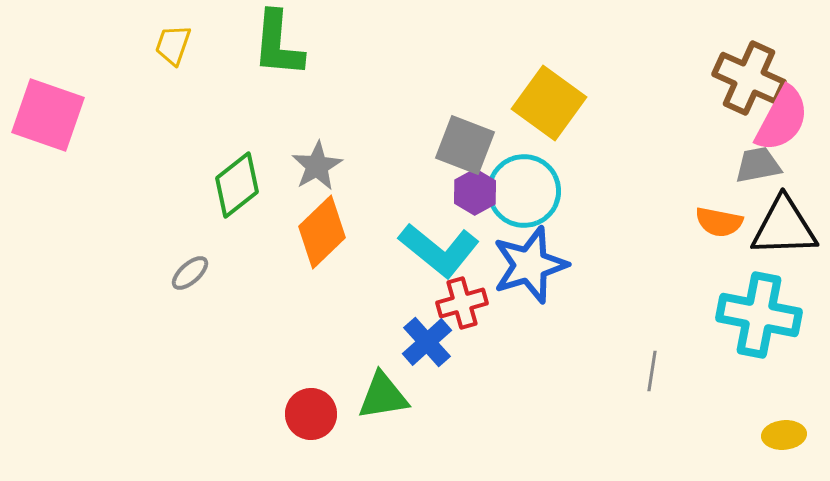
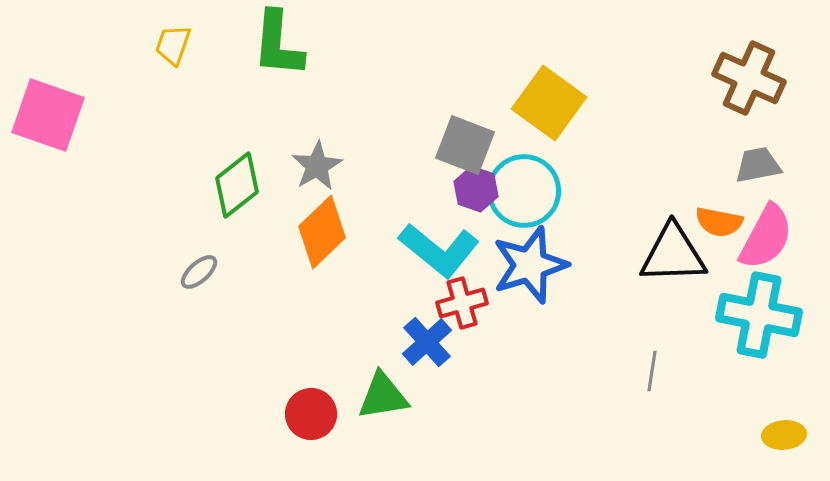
pink semicircle: moved 16 px left, 118 px down
purple hexagon: moved 1 px right, 3 px up; rotated 12 degrees counterclockwise
black triangle: moved 111 px left, 27 px down
gray ellipse: moved 9 px right, 1 px up
